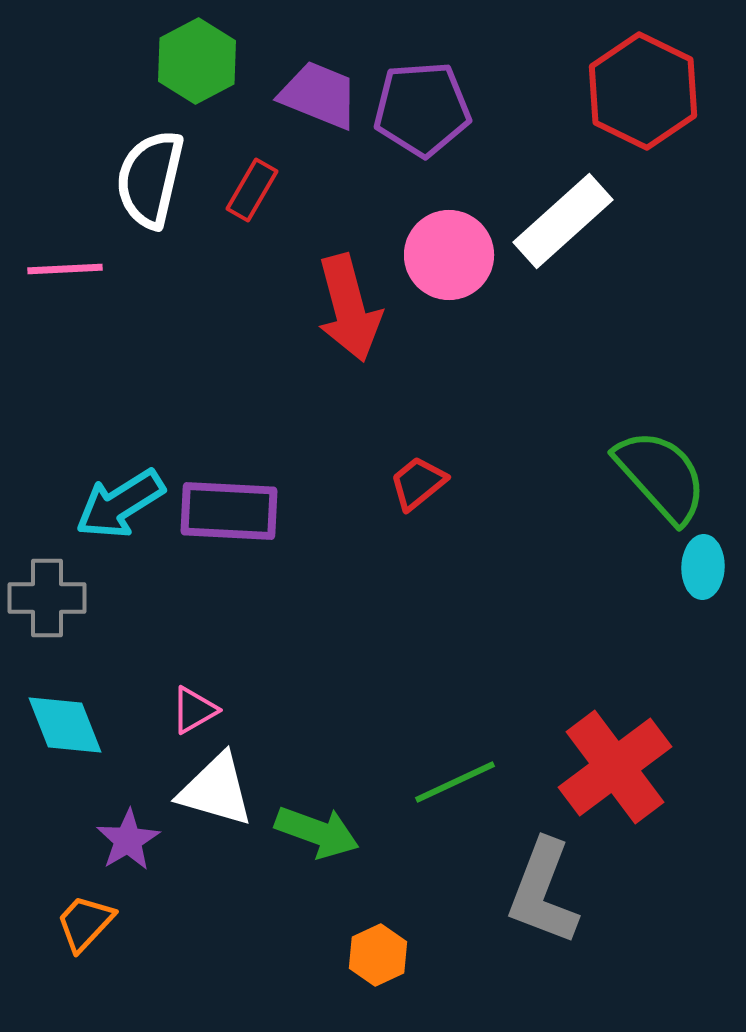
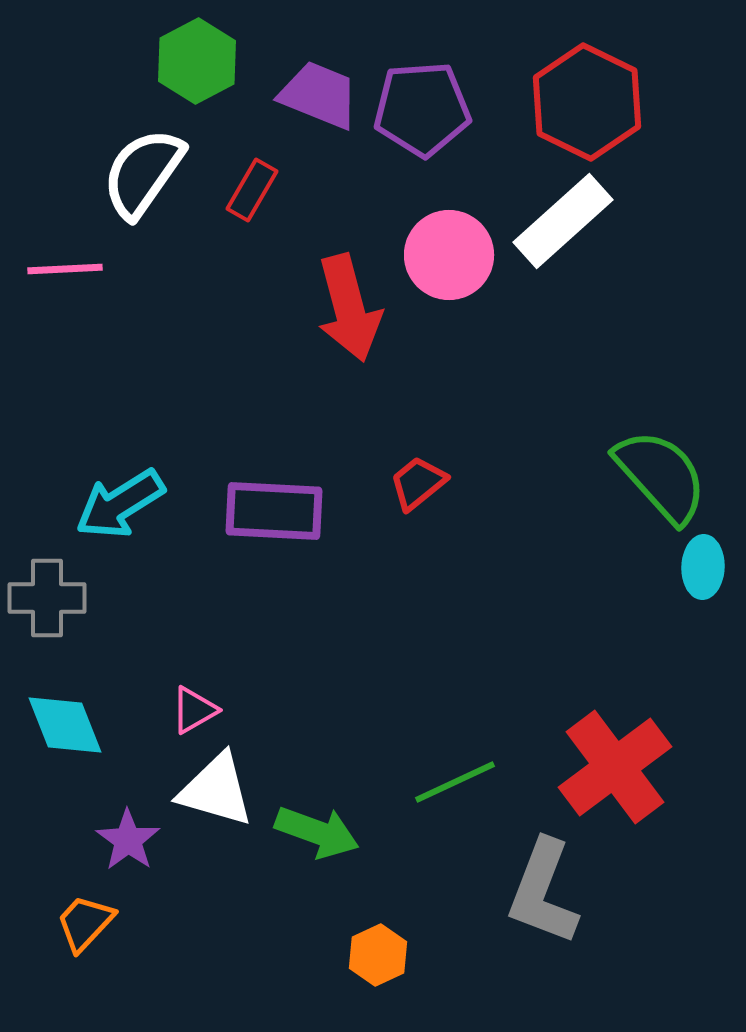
red hexagon: moved 56 px left, 11 px down
white semicircle: moved 7 px left, 6 px up; rotated 22 degrees clockwise
purple rectangle: moved 45 px right
purple star: rotated 6 degrees counterclockwise
